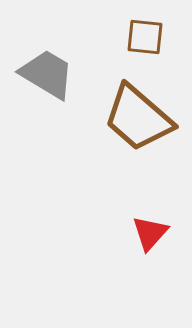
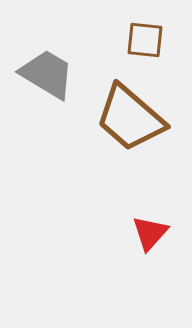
brown square: moved 3 px down
brown trapezoid: moved 8 px left
